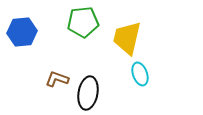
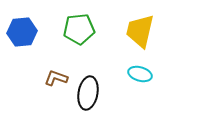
green pentagon: moved 4 px left, 7 px down
yellow trapezoid: moved 13 px right, 7 px up
cyan ellipse: rotated 55 degrees counterclockwise
brown L-shape: moved 1 px left, 1 px up
